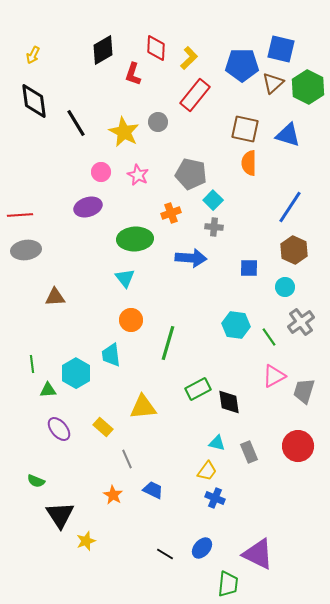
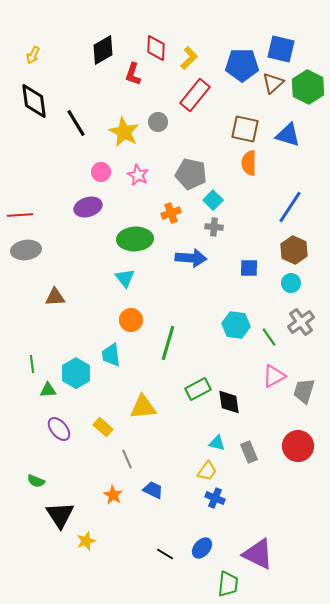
cyan circle at (285, 287): moved 6 px right, 4 px up
